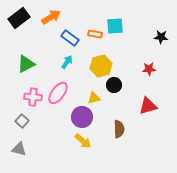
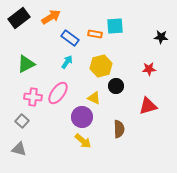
black circle: moved 2 px right, 1 px down
yellow triangle: rotated 40 degrees clockwise
